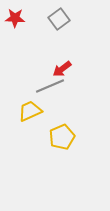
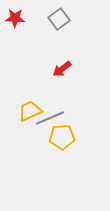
gray line: moved 32 px down
yellow pentagon: rotated 20 degrees clockwise
